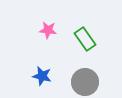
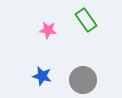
green rectangle: moved 1 px right, 19 px up
gray circle: moved 2 px left, 2 px up
